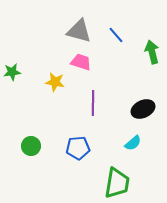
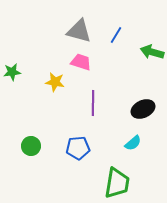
blue line: rotated 72 degrees clockwise
green arrow: rotated 60 degrees counterclockwise
